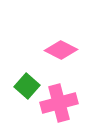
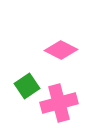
green square: rotated 15 degrees clockwise
